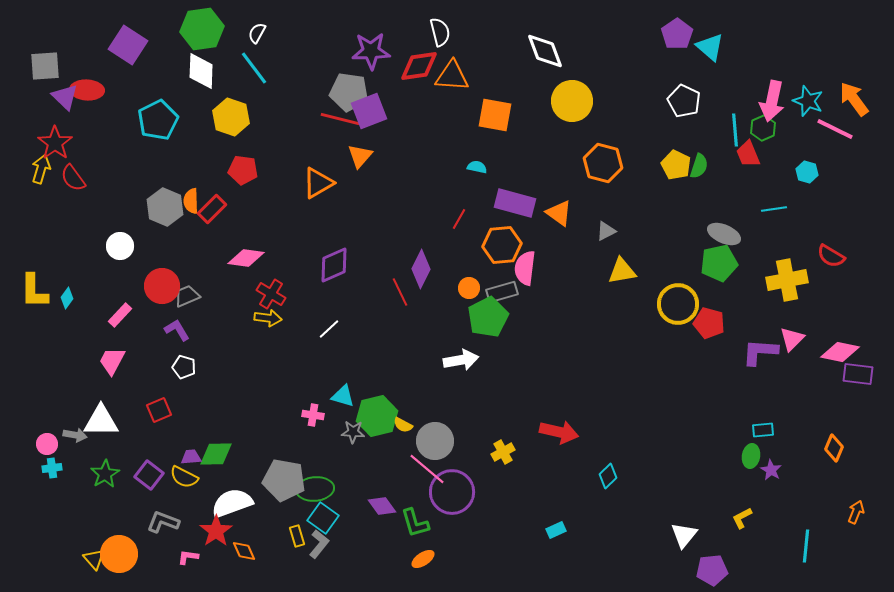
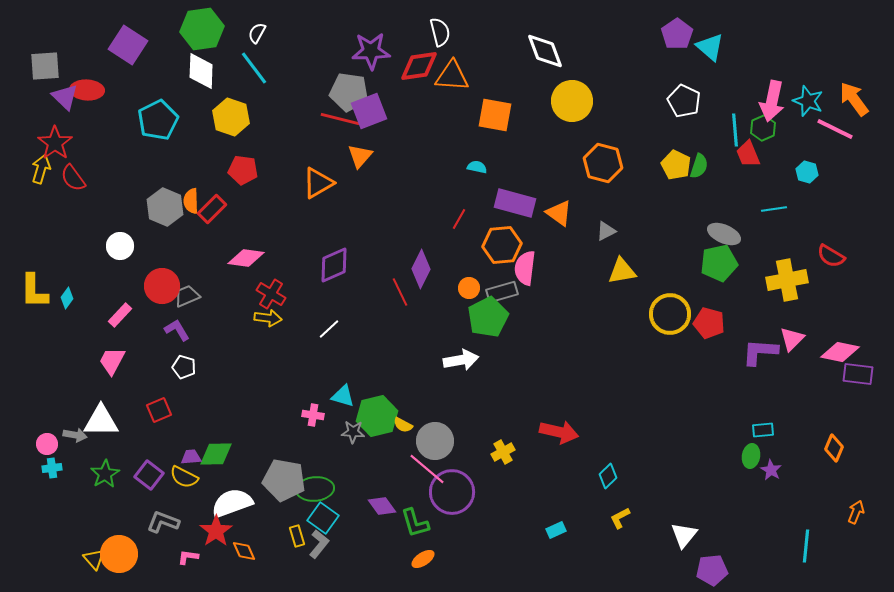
yellow circle at (678, 304): moved 8 px left, 10 px down
yellow L-shape at (742, 518): moved 122 px left
